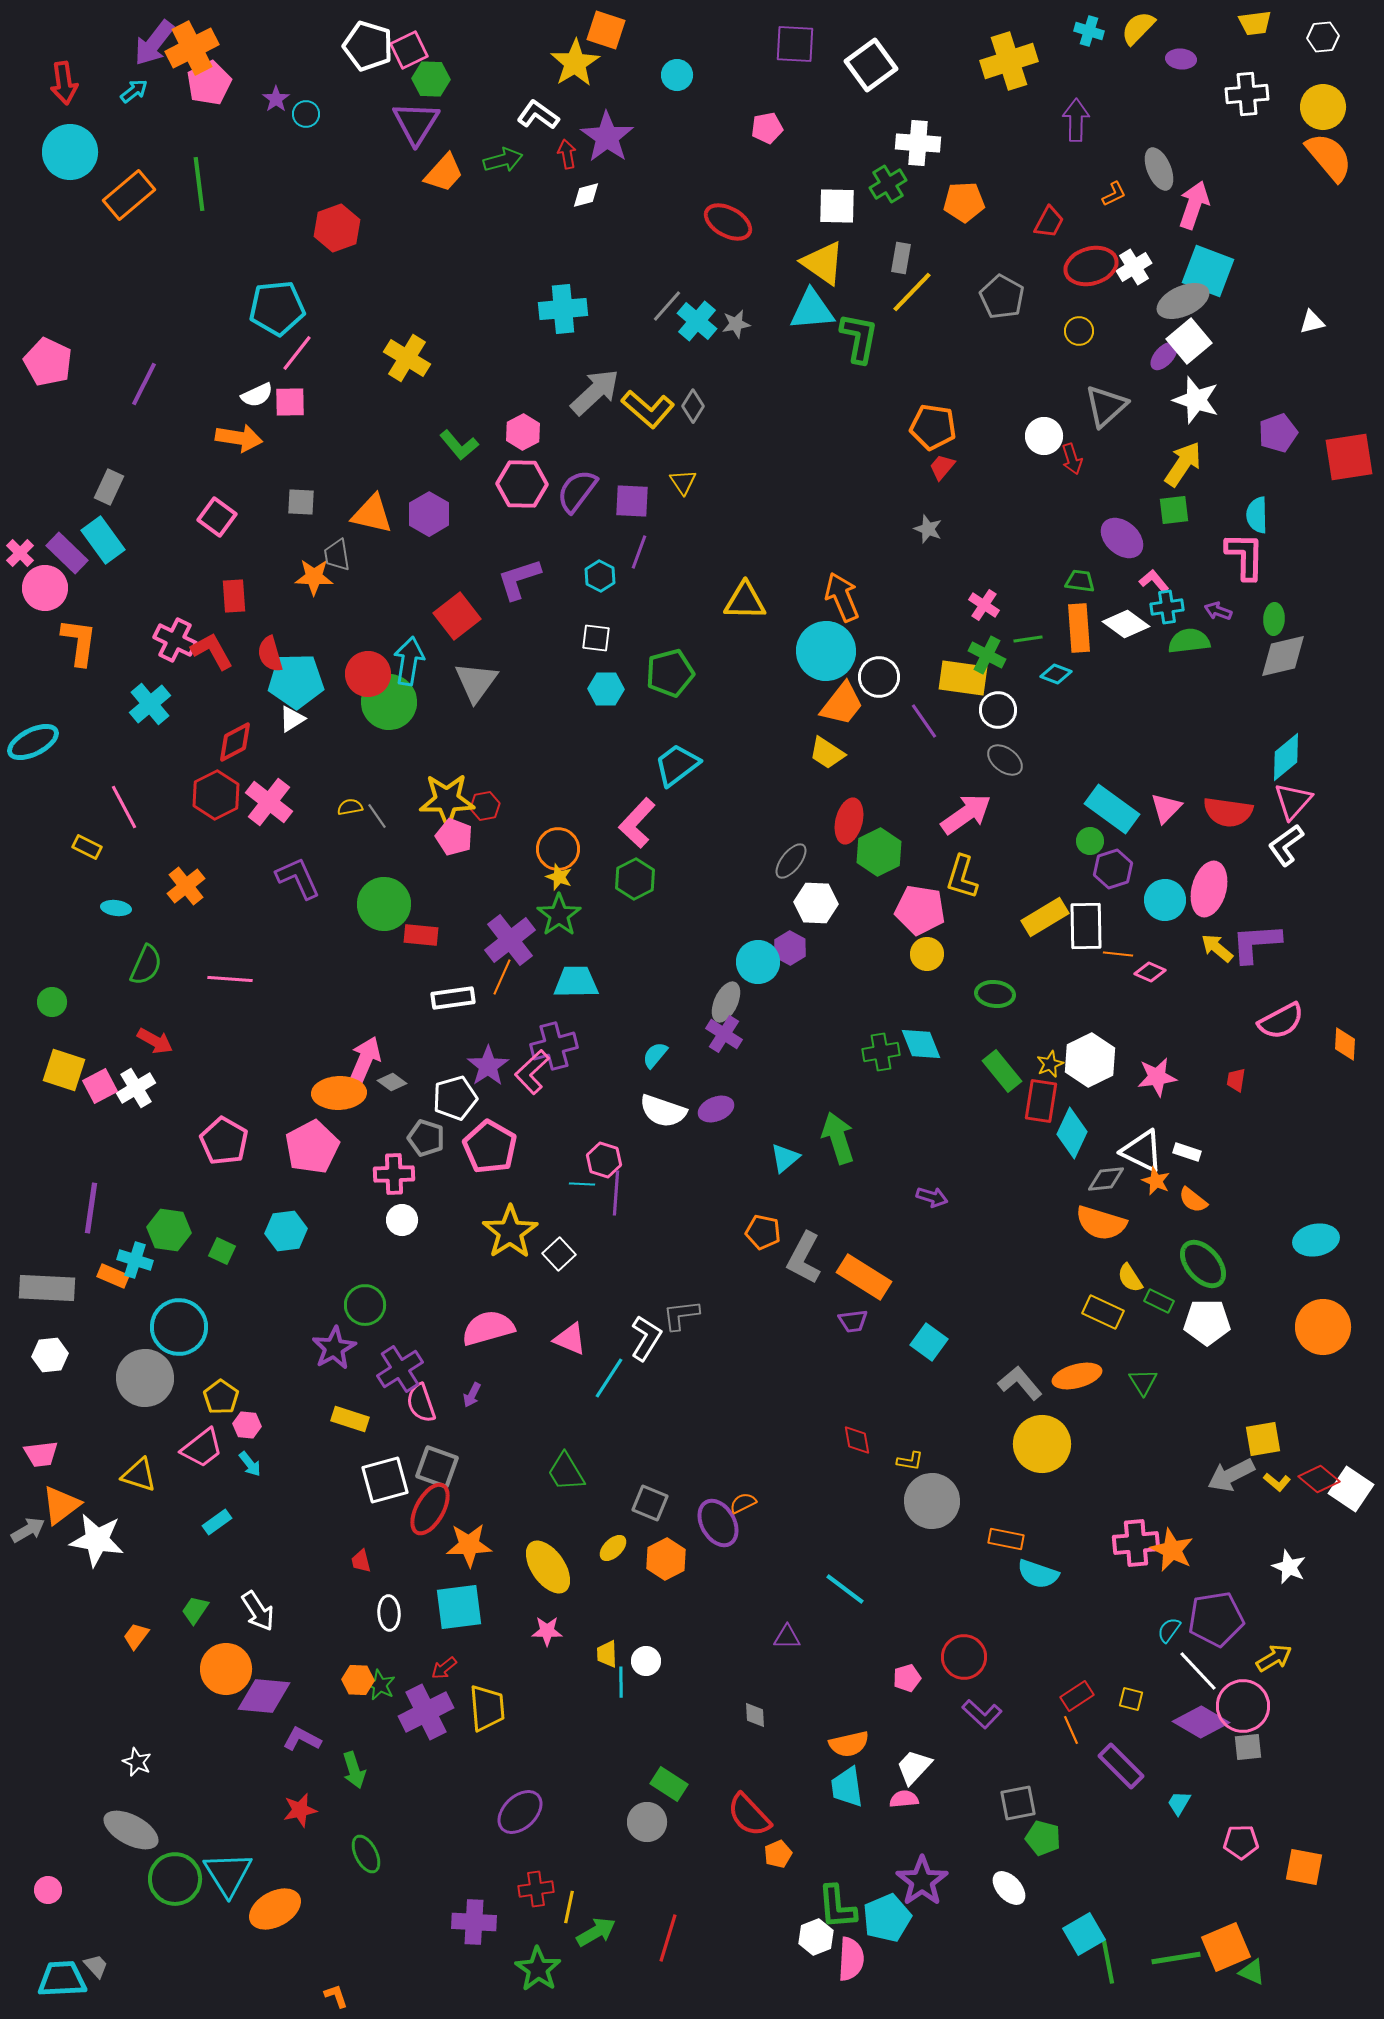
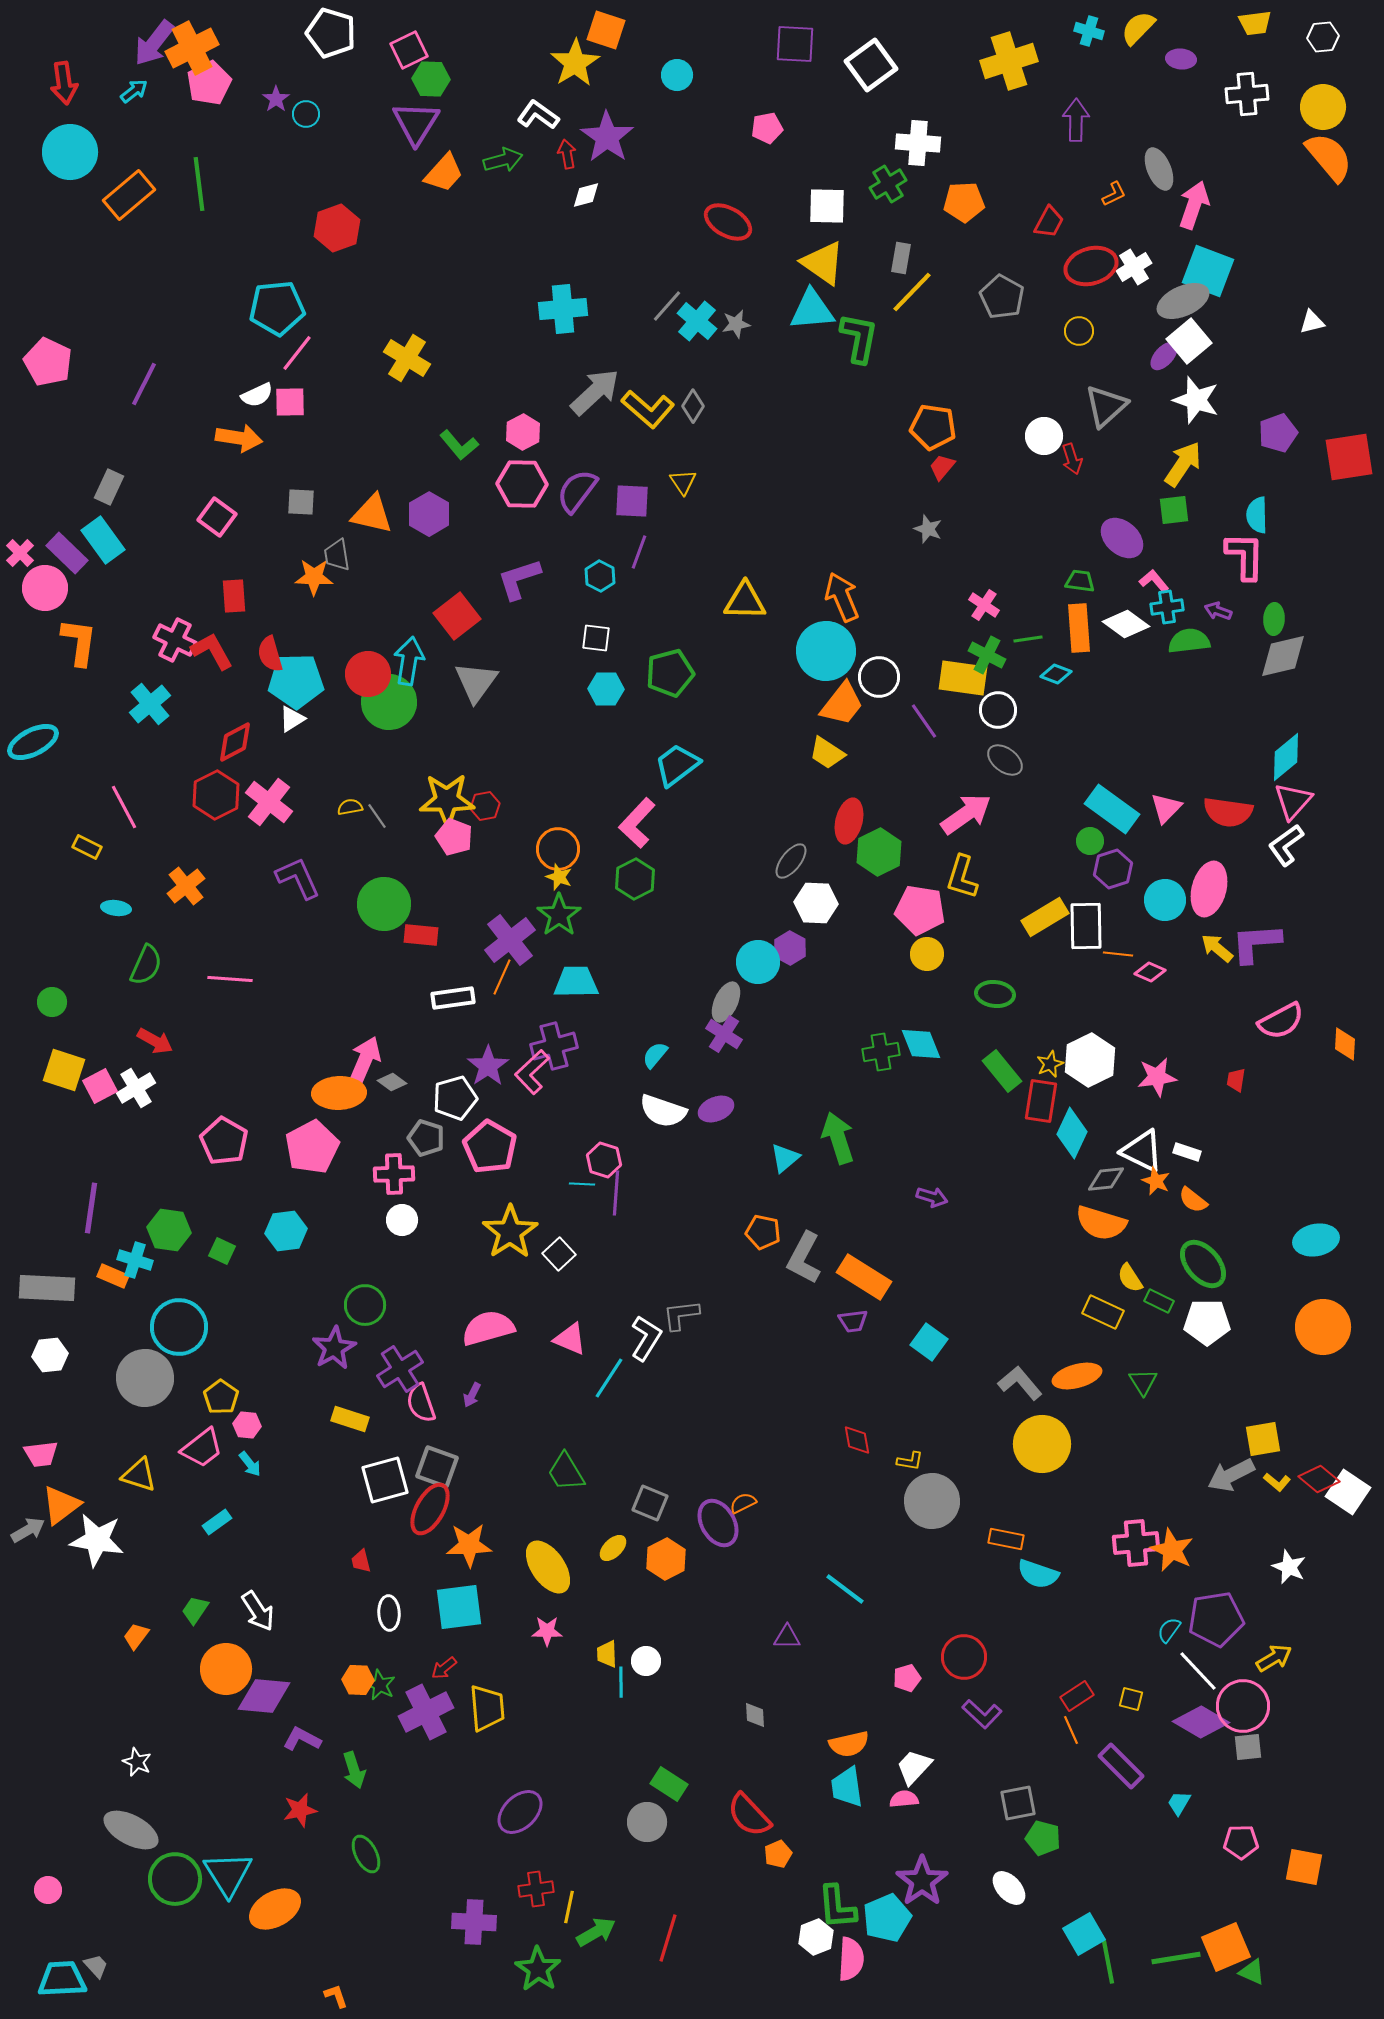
white pentagon at (368, 46): moved 37 px left, 13 px up
white square at (837, 206): moved 10 px left
white square at (1351, 1489): moved 3 px left, 3 px down
